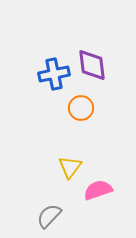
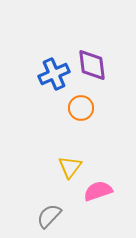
blue cross: rotated 12 degrees counterclockwise
pink semicircle: moved 1 px down
